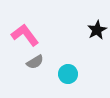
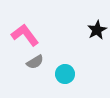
cyan circle: moved 3 px left
